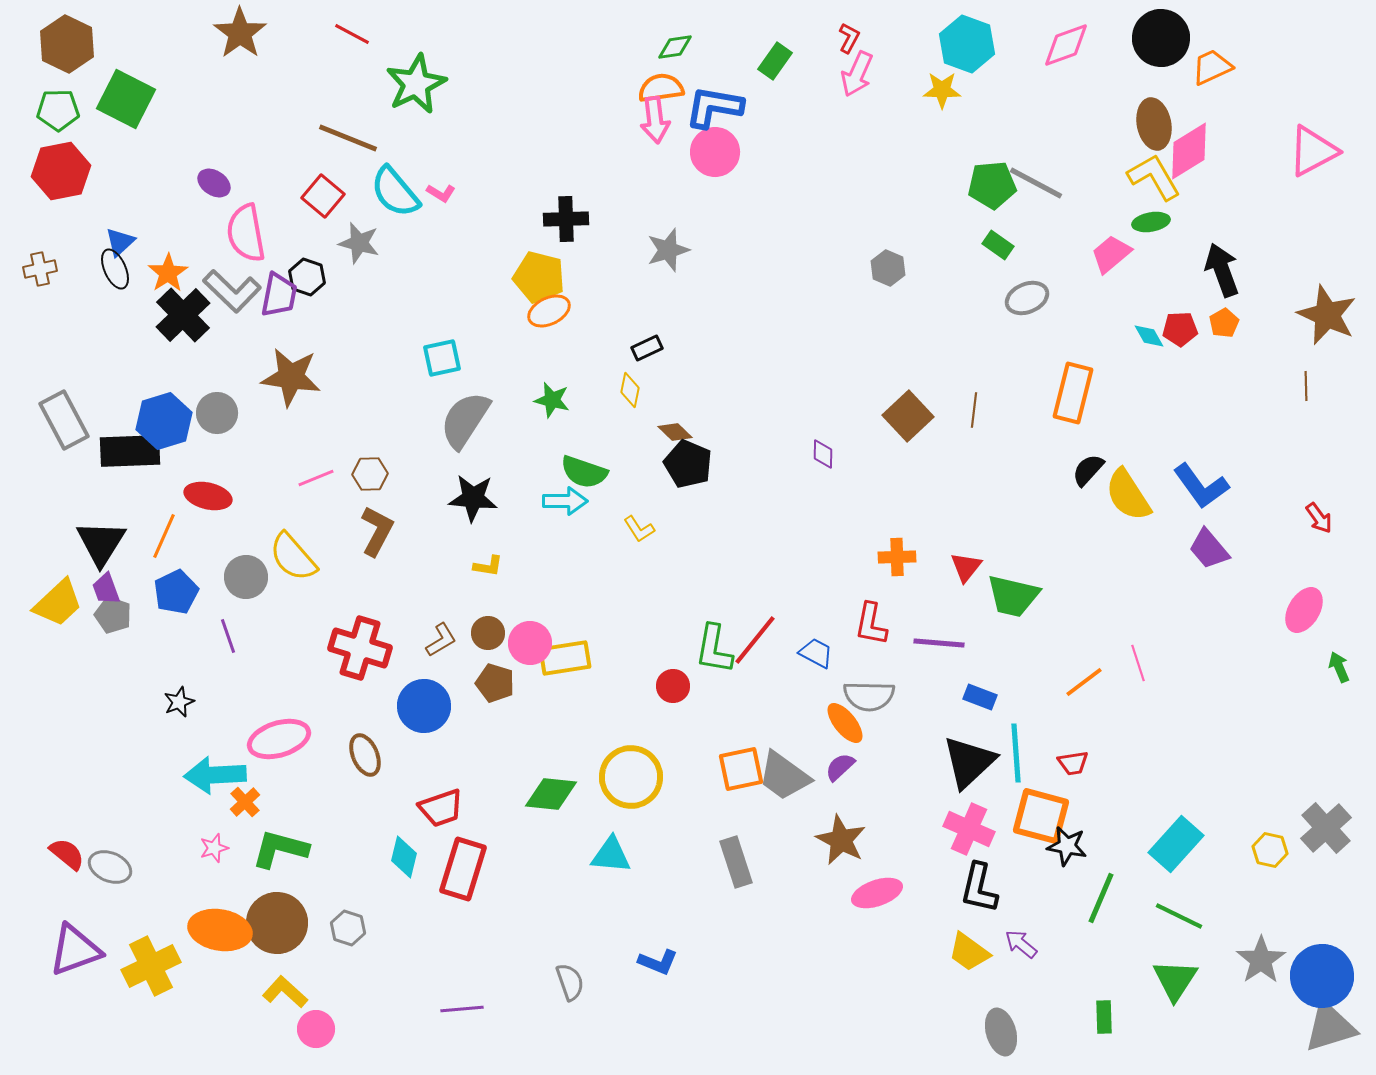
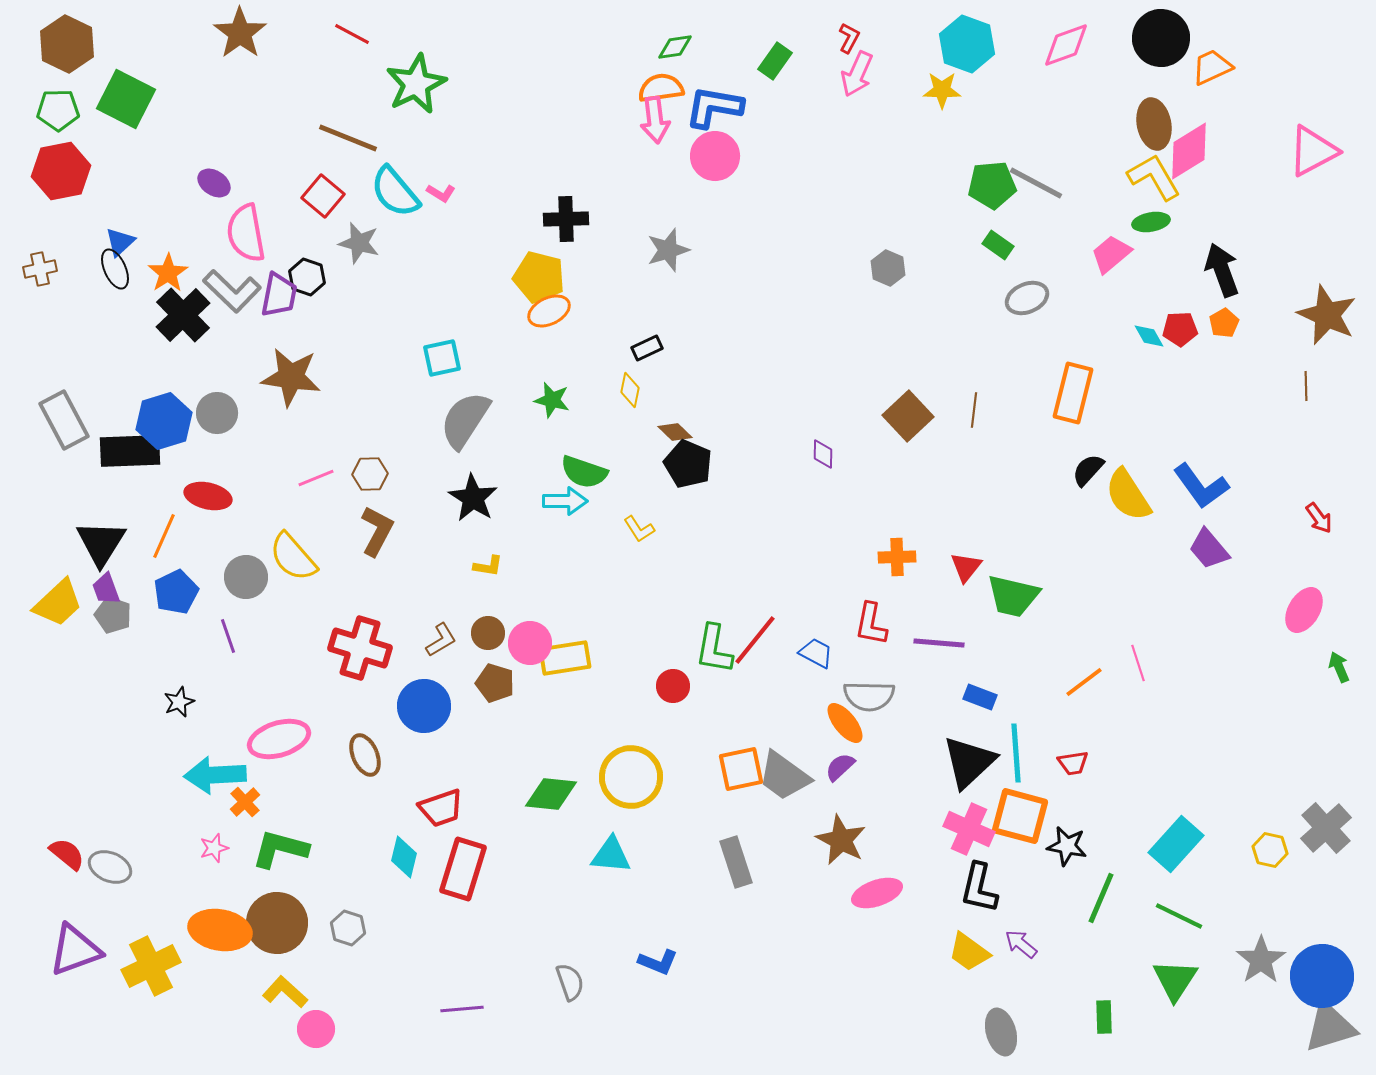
pink circle at (715, 152): moved 4 px down
black star at (473, 498): rotated 27 degrees clockwise
orange square at (1041, 816): moved 21 px left
